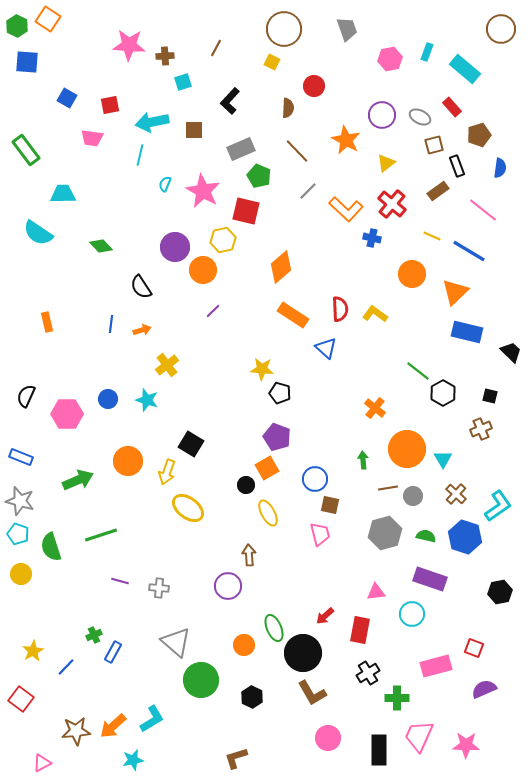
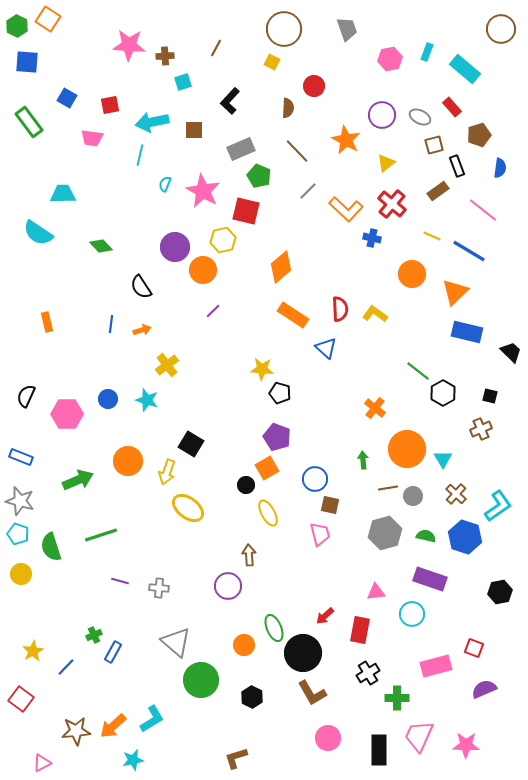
green rectangle at (26, 150): moved 3 px right, 28 px up
